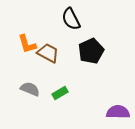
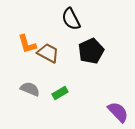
purple semicircle: rotated 45 degrees clockwise
